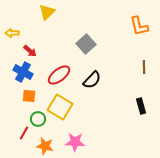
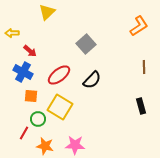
orange L-shape: rotated 110 degrees counterclockwise
orange square: moved 2 px right
pink star: moved 3 px down
